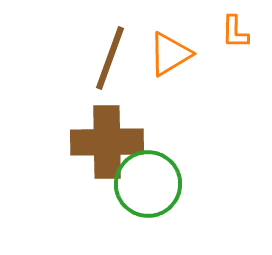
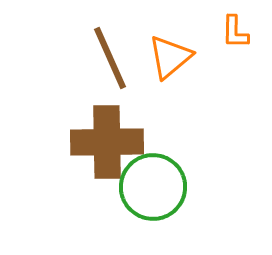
orange triangle: moved 3 px down; rotated 9 degrees counterclockwise
brown line: rotated 44 degrees counterclockwise
green circle: moved 5 px right, 3 px down
